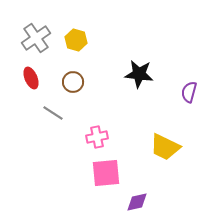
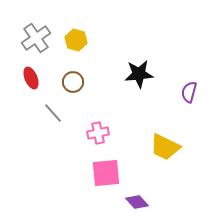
black star: rotated 12 degrees counterclockwise
gray line: rotated 15 degrees clockwise
pink cross: moved 1 px right, 4 px up
purple diamond: rotated 60 degrees clockwise
